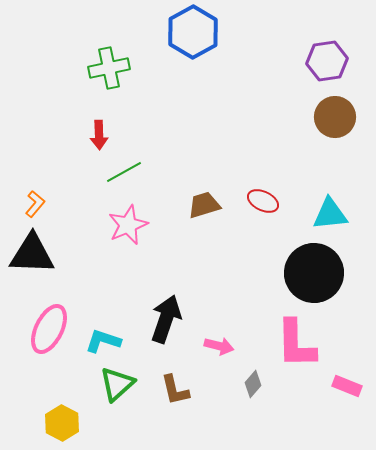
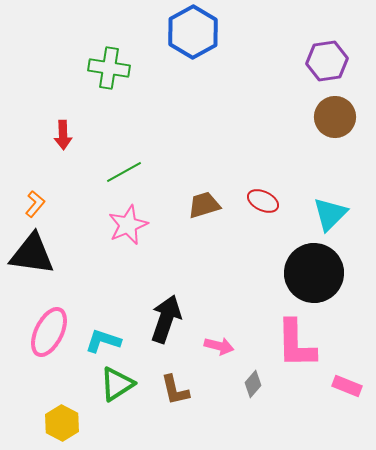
green cross: rotated 21 degrees clockwise
red arrow: moved 36 px left
cyan triangle: rotated 39 degrees counterclockwise
black triangle: rotated 6 degrees clockwise
pink ellipse: moved 3 px down
green triangle: rotated 9 degrees clockwise
